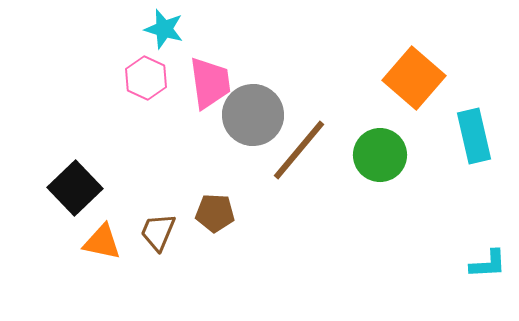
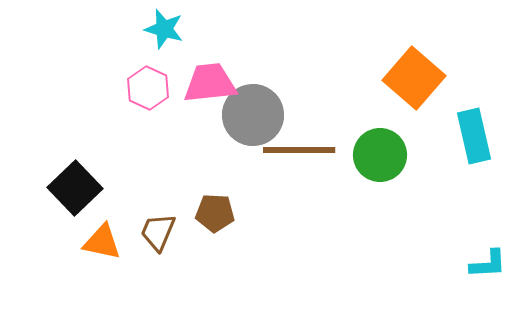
pink hexagon: moved 2 px right, 10 px down
pink trapezoid: rotated 88 degrees counterclockwise
brown line: rotated 50 degrees clockwise
